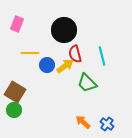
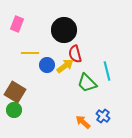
cyan line: moved 5 px right, 15 px down
blue cross: moved 4 px left, 8 px up
